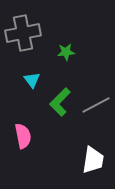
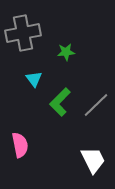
cyan triangle: moved 2 px right, 1 px up
gray line: rotated 16 degrees counterclockwise
pink semicircle: moved 3 px left, 9 px down
white trapezoid: rotated 36 degrees counterclockwise
